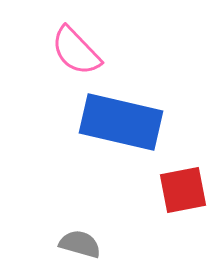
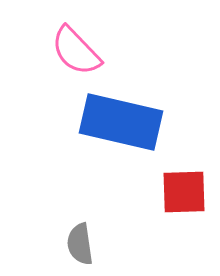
red square: moved 1 px right, 2 px down; rotated 9 degrees clockwise
gray semicircle: rotated 114 degrees counterclockwise
